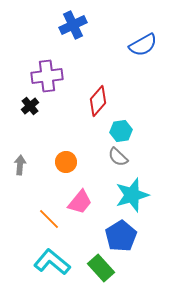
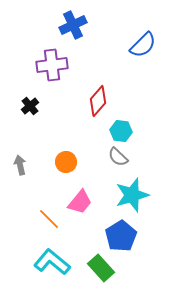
blue semicircle: rotated 16 degrees counterclockwise
purple cross: moved 5 px right, 11 px up
cyan hexagon: rotated 15 degrees clockwise
gray arrow: rotated 18 degrees counterclockwise
